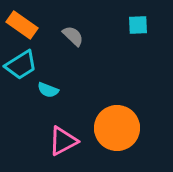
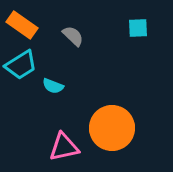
cyan square: moved 3 px down
cyan semicircle: moved 5 px right, 4 px up
orange circle: moved 5 px left
pink triangle: moved 1 px right, 6 px down; rotated 16 degrees clockwise
